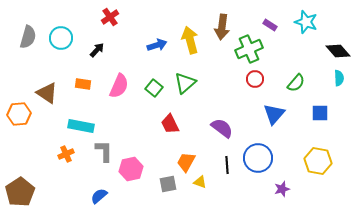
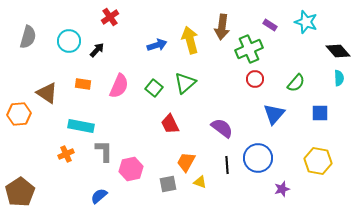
cyan circle: moved 8 px right, 3 px down
